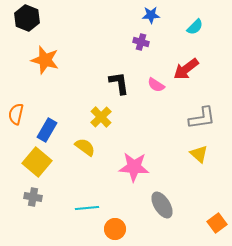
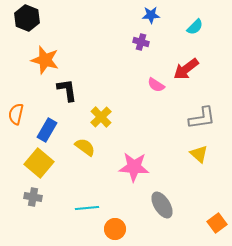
black L-shape: moved 52 px left, 7 px down
yellow square: moved 2 px right, 1 px down
